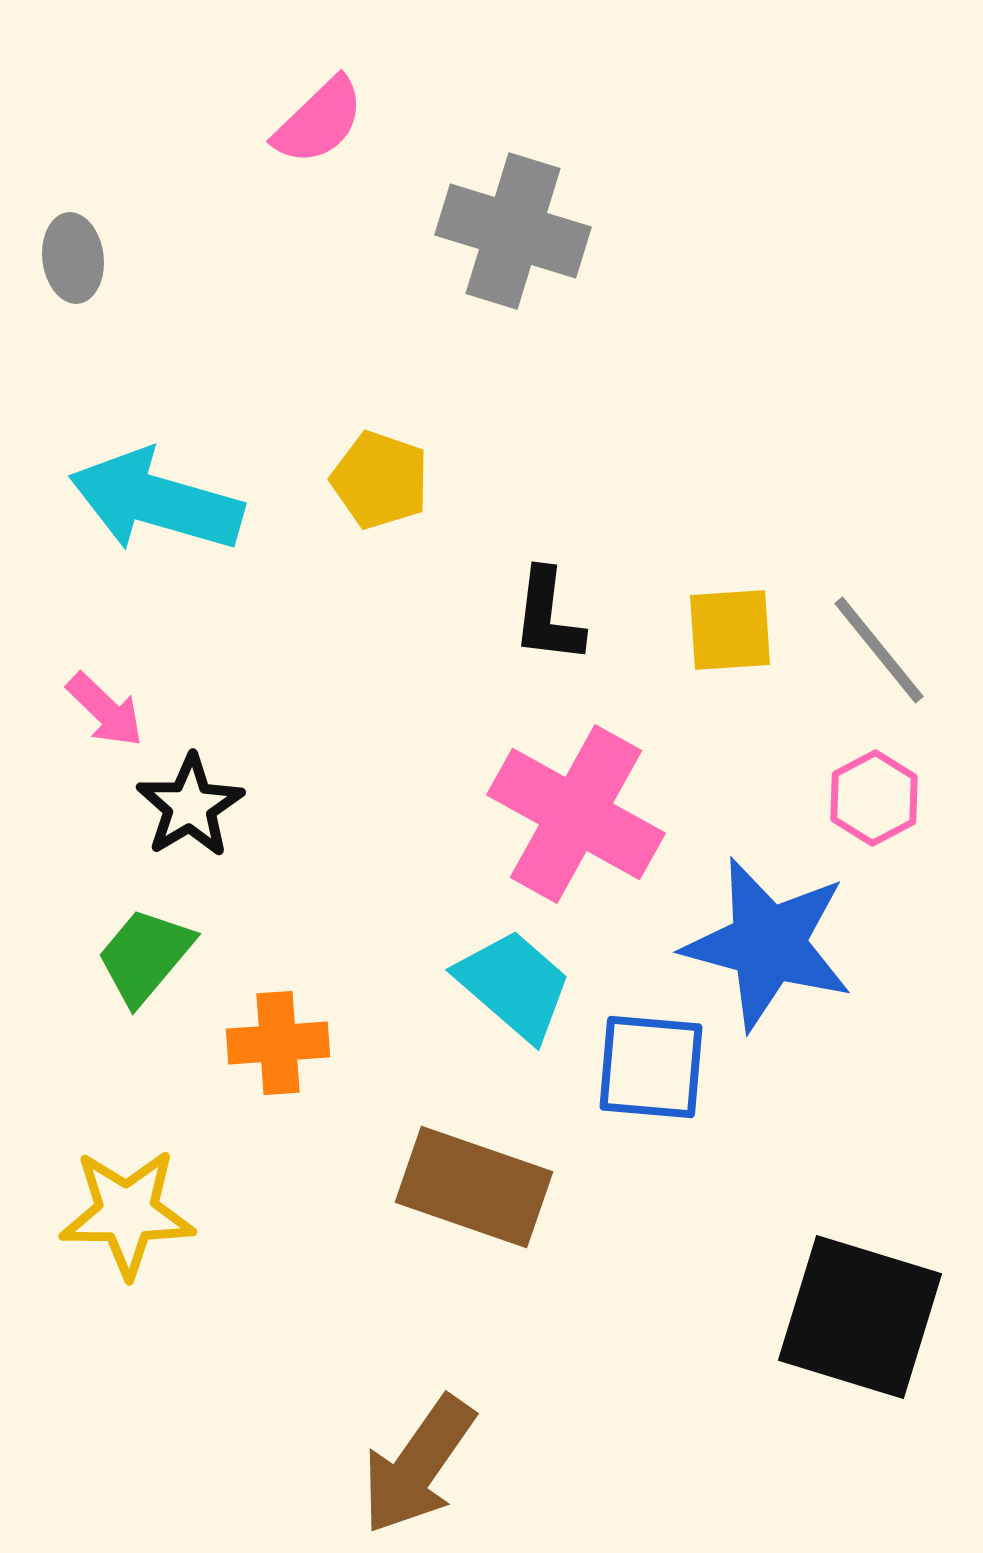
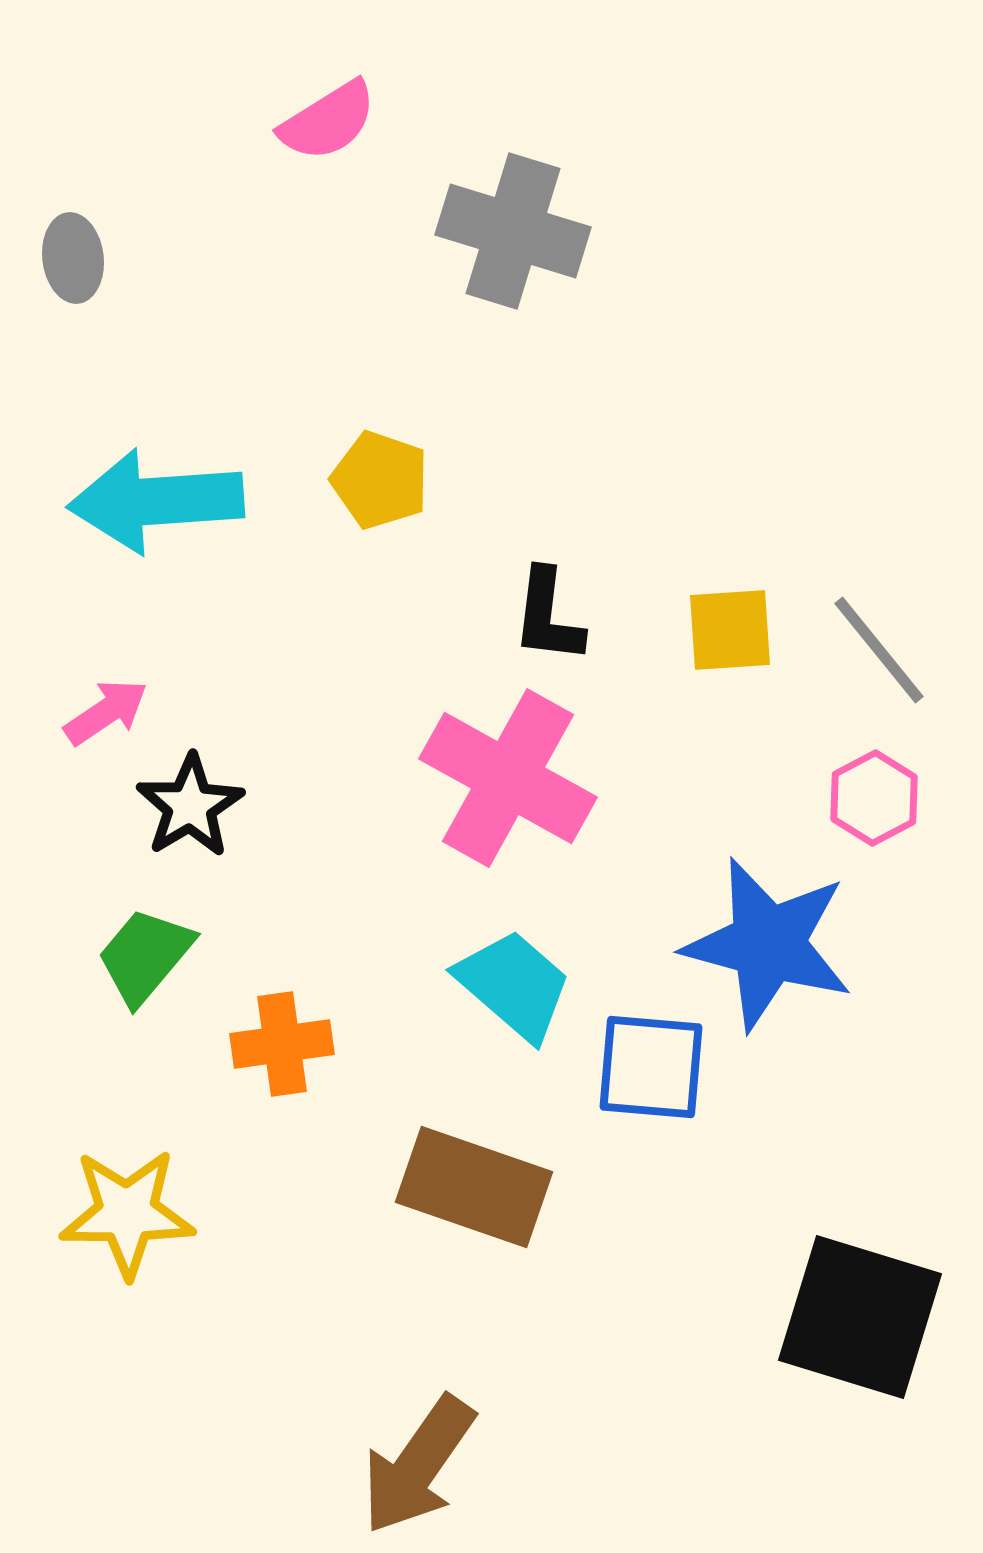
pink semicircle: moved 9 px right; rotated 12 degrees clockwise
cyan arrow: rotated 20 degrees counterclockwise
pink arrow: moved 1 px right, 2 px down; rotated 78 degrees counterclockwise
pink cross: moved 68 px left, 36 px up
orange cross: moved 4 px right, 1 px down; rotated 4 degrees counterclockwise
